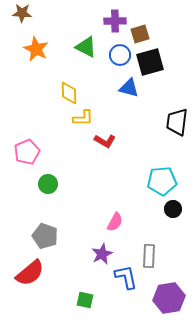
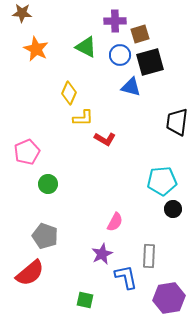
blue triangle: moved 2 px right, 1 px up
yellow diamond: rotated 25 degrees clockwise
red L-shape: moved 2 px up
